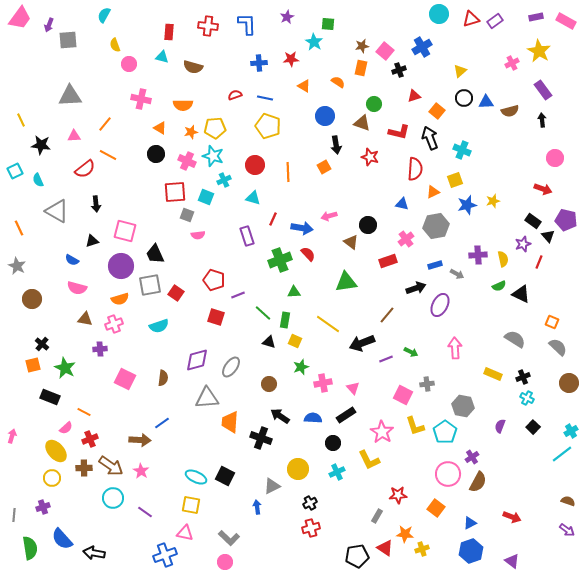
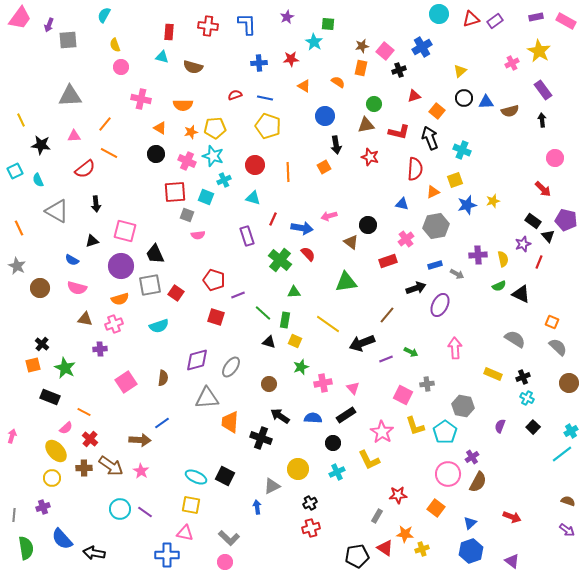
pink circle at (129, 64): moved 8 px left, 3 px down
brown triangle at (362, 123): moved 4 px right, 2 px down; rotated 30 degrees counterclockwise
orange line at (108, 155): moved 1 px right, 2 px up
red arrow at (543, 189): rotated 24 degrees clockwise
green cross at (280, 260): rotated 30 degrees counterclockwise
brown circle at (32, 299): moved 8 px right, 11 px up
pink square at (125, 379): moved 1 px right, 3 px down; rotated 30 degrees clockwise
red cross at (90, 439): rotated 28 degrees counterclockwise
cyan circle at (113, 498): moved 7 px right, 11 px down
blue triangle at (470, 523): rotated 16 degrees counterclockwise
green semicircle at (30, 548): moved 4 px left
blue cross at (165, 555): moved 2 px right; rotated 20 degrees clockwise
